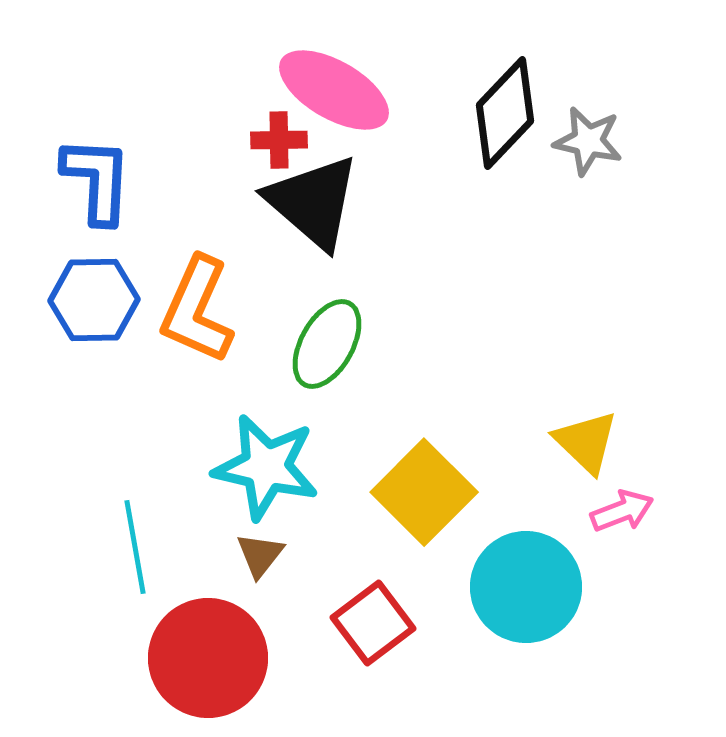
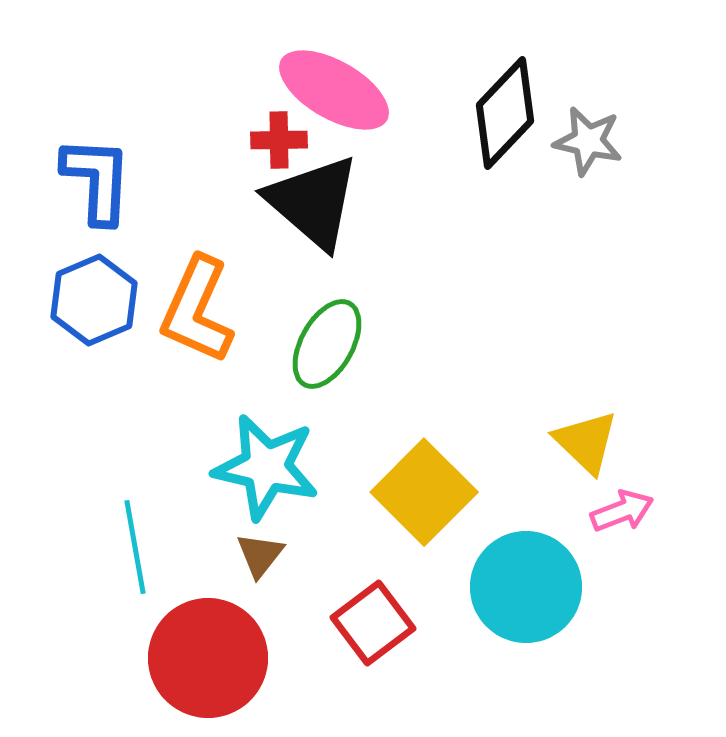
blue hexagon: rotated 22 degrees counterclockwise
